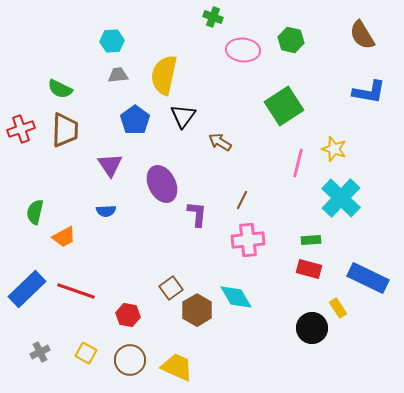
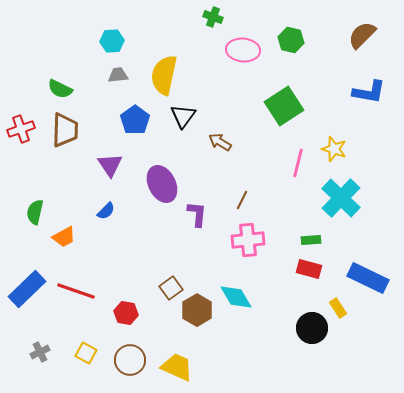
brown semicircle at (362, 35): rotated 76 degrees clockwise
blue semicircle at (106, 211): rotated 42 degrees counterclockwise
red hexagon at (128, 315): moved 2 px left, 2 px up
